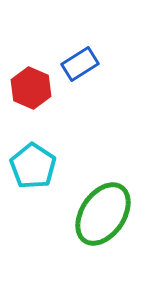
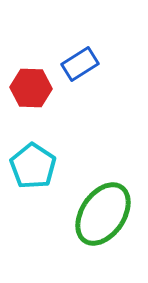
red hexagon: rotated 21 degrees counterclockwise
